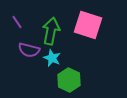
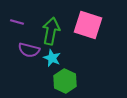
purple line: rotated 40 degrees counterclockwise
green hexagon: moved 4 px left, 1 px down
